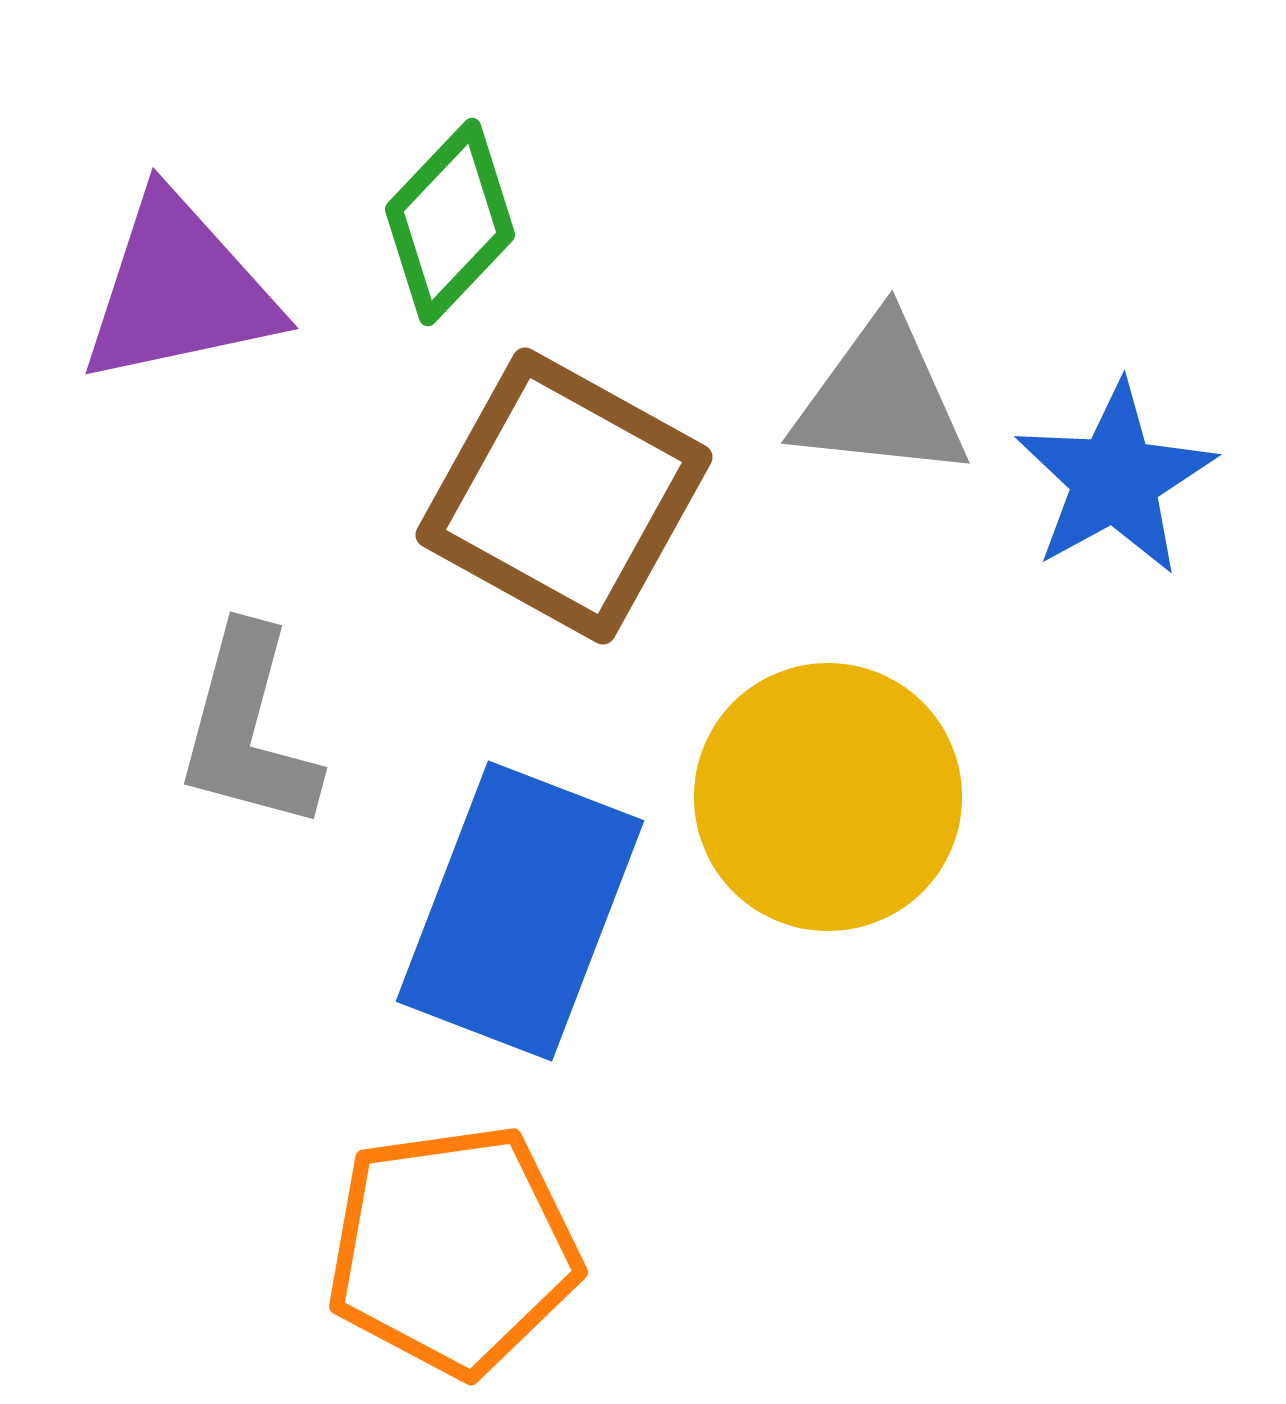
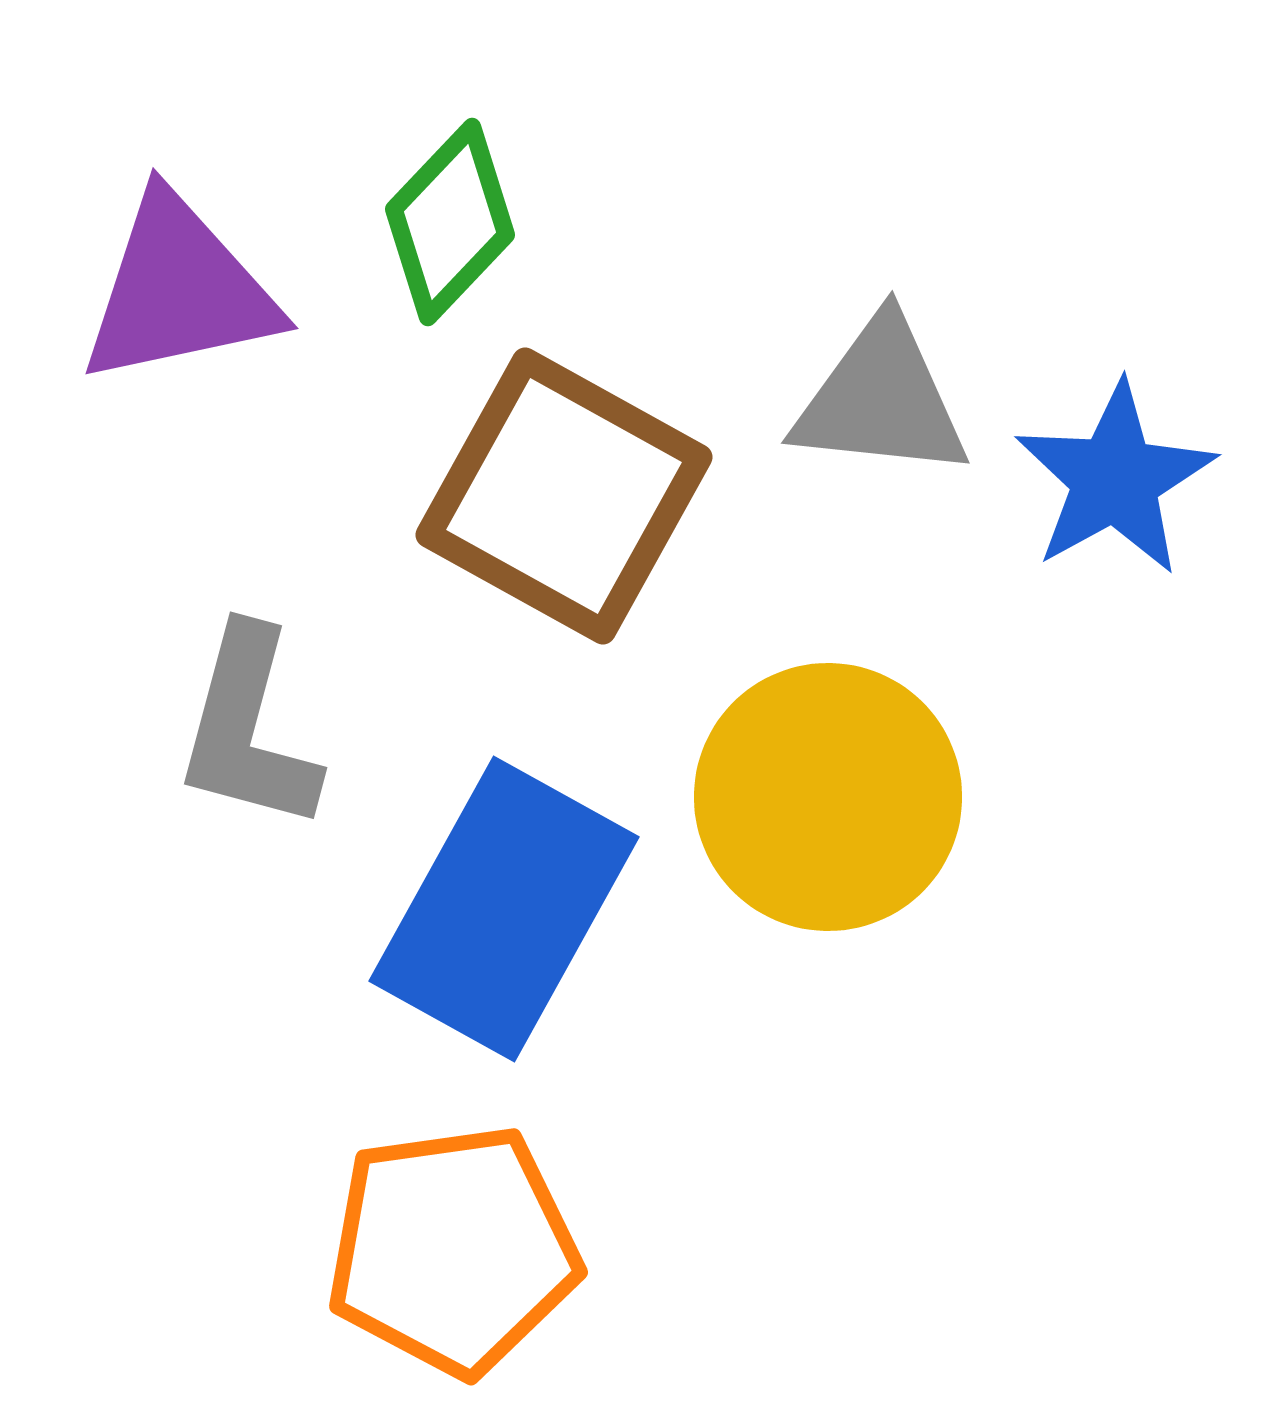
blue rectangle: moved 16 px left, 2 px up; rotated 8 degrees clockwise
